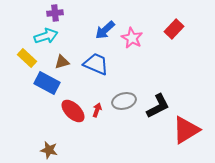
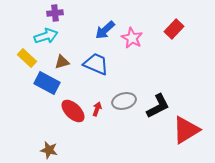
red arrow: moved 1 px up
